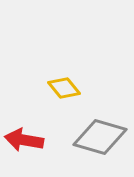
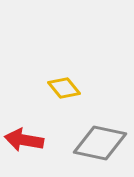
gray diamond: moved 6 px down; rotated 4 degrees counterclockwise
